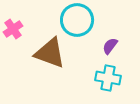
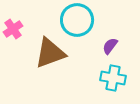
brown triangle: rotated 40 degrees counterclockwise
cyan cross: moved 5 px right
